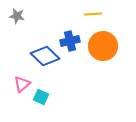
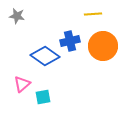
blue diamond: rotated 8 degrees counterclockwise
cyan square: moved 2 px right; rotated 35 degrees counterclockwise
